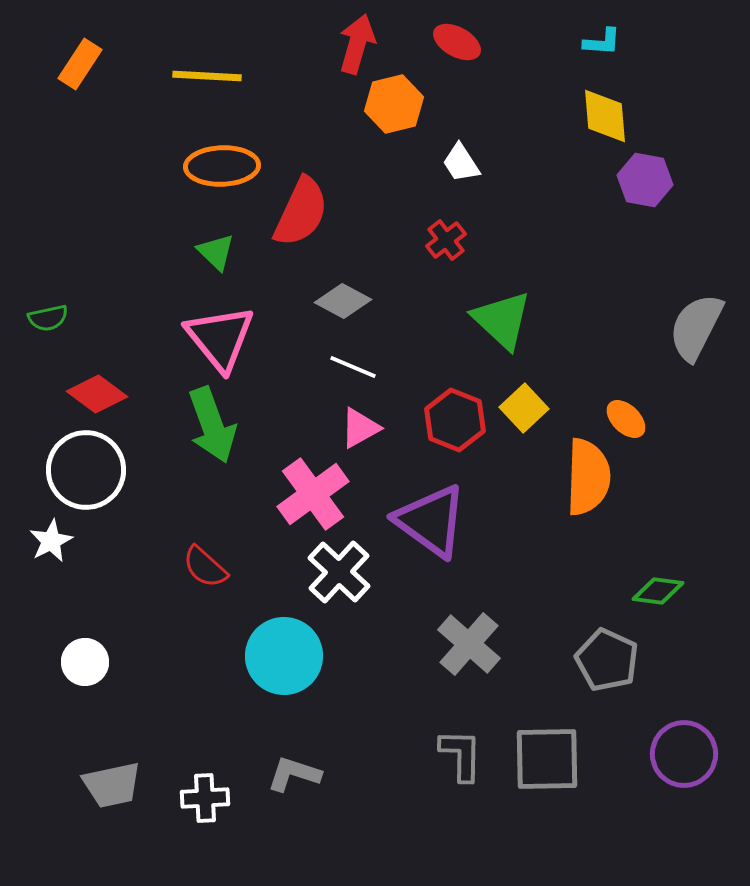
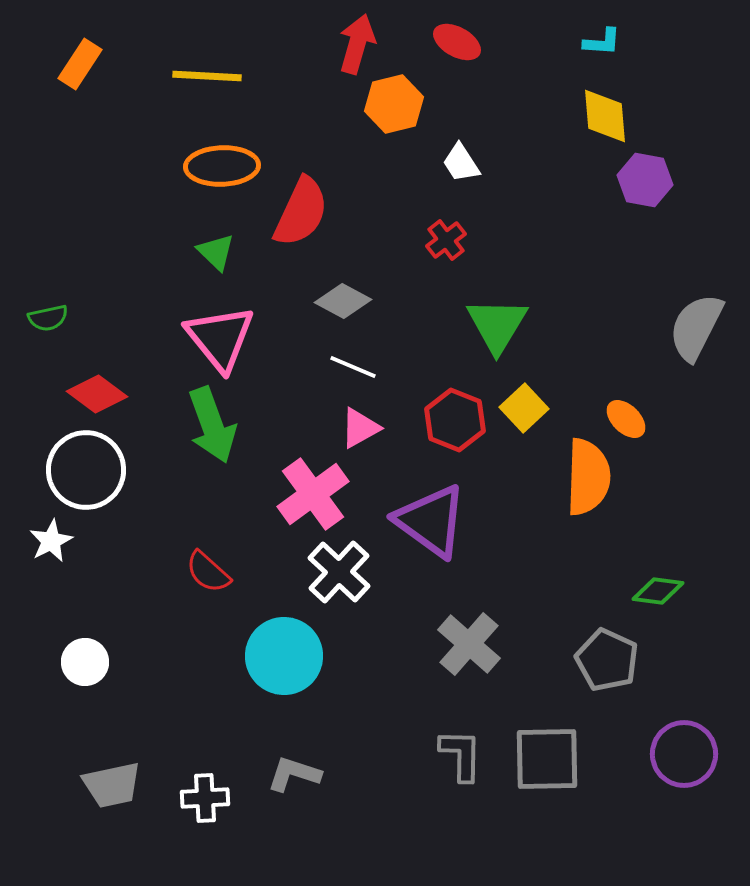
green triangle at (502, 320): moved 5 px left, 5 px down; rotated 18 degrees clockwise
red semicircle at (205, 567): moved 3 px right, 5 px down
